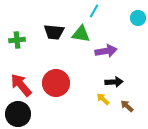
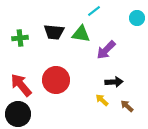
cyan line: rotated 24 degrees clockwise
cyan circle: moved 1 px left
green cross: moved 3 px right, 2 px up
purple arrow: moved 1 px up; rotated 145 degrees clockwise
red circle: moved 3 px up
yellow arrow: moved 1 px left, 1 px down
